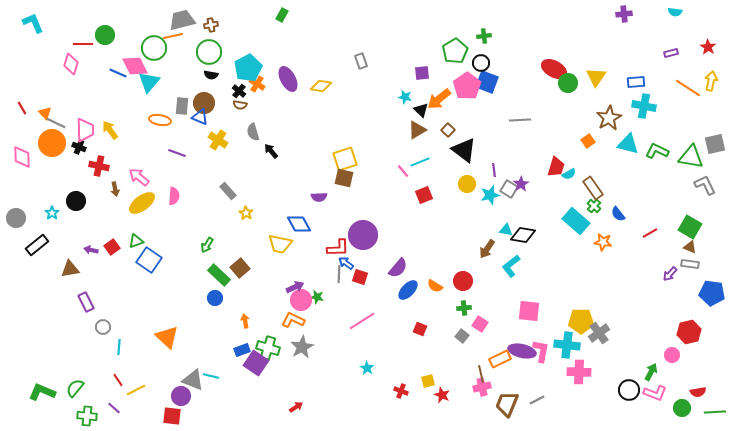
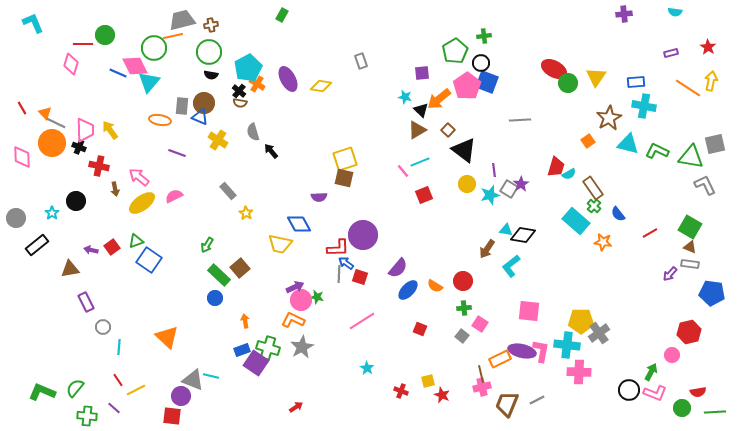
brown semicircle at (240, 105): moved 2 px up
pink semicircle at (174, 196): rotated 120 degrees counterclockwise
